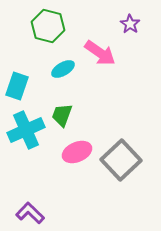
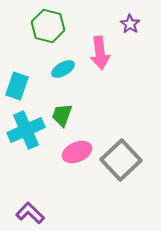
pink arrow: rotated 48 degrees clockwise
